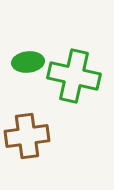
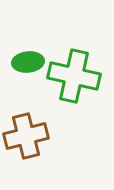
brown cross: moved 1 px left; rotated 6 degrees counterclockwise
